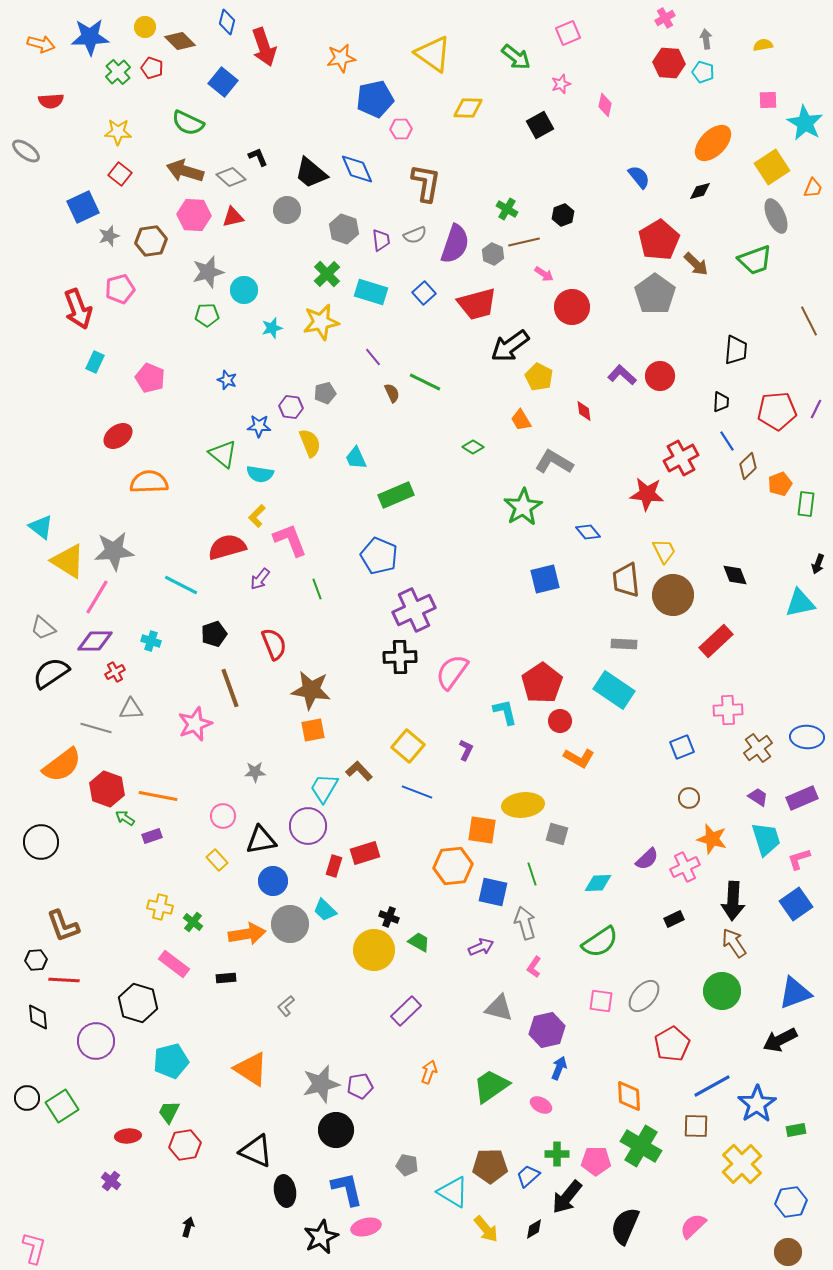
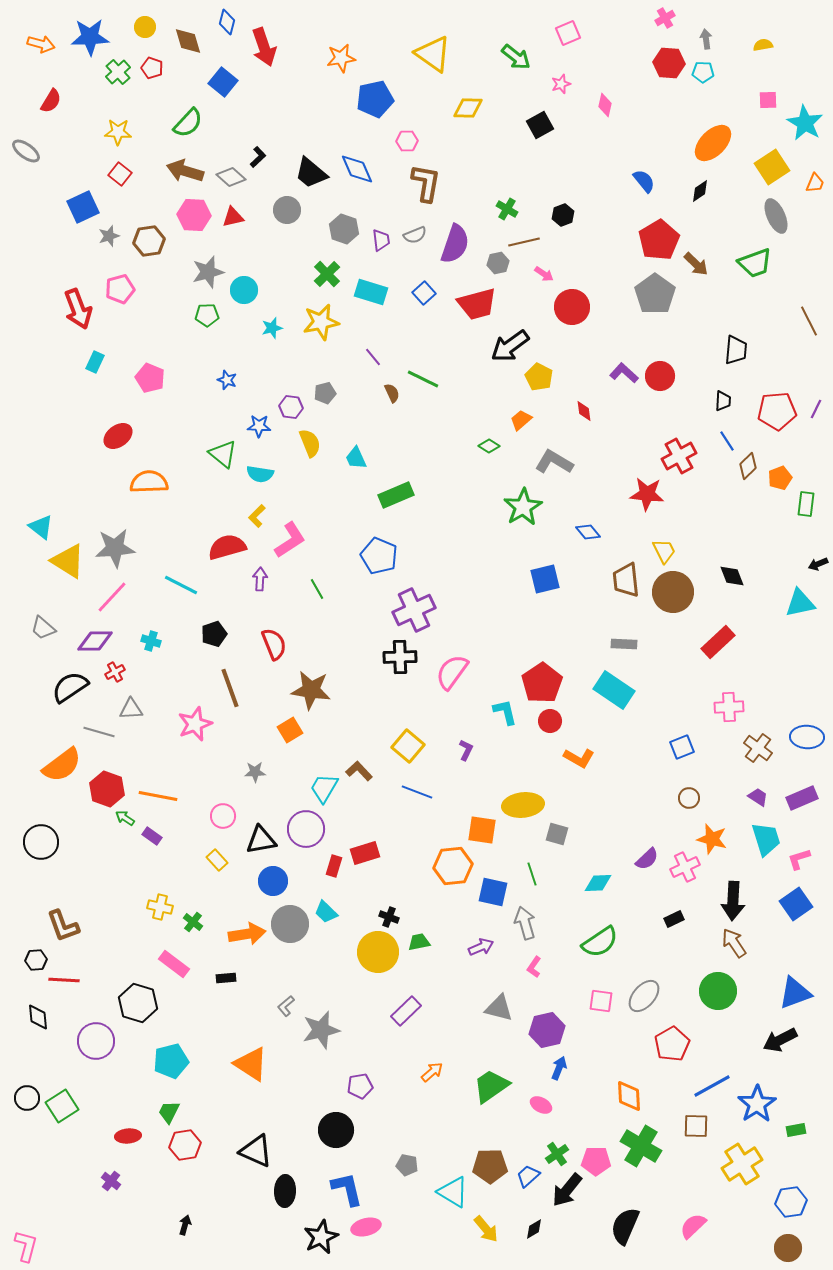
brown diamond at (180, 41): moved 8 px right; rotated 28 degrees clockwise
cyan pentagon at (703, 72): rotated 15 degrees counterclockwise
red semicircle at (51, 101): rotated 55 degrees counterclockwise
green semicircle at (188, 123): rotated 72 degrees counterclockwise
pink hexagon at (401, 129): moved 6 px right, 12 px down
black L-shape at (258, 157): rotated 70 degrees clockwise
blue semicircle at (639, 177): moved 5 px right, 4 px down
orange trapezoid at (813, 188): moved 2 px right, 5 px up
black diamond at (700, 191): rotated 20 degrees counterclockwise
brown hexagon at (151, 241): moved 2 px left
gray hexagon at (493, 254): moved 5 px right, 9 px down; rotated 25 degrees clockwise
green trapezoid at (755, 260): moved 3 px down
purple L-shape at (622, 375): moved 2 px right, 2 px up
green line at (425, 382): moved 2 px left, 3 px up
black trapezoid at (721, 402): moved 2 px right, 1 px up
orange trapezoid at (521, 420): rotated 80 degrees clockwise
green diamond at (473, 447): moved 16 px right, 1 px up
red cross at (681, 458): moved 2 px left, 2 px up
orange pentagon at (780, 484): moved 6 px up
pink L-shape at (290, 540): rotated 78 degrees clockwise
gray star at (114, 551): moved 1 px right, 3 px up
black arrow at (818, 564): rotated 48 degrees clockwise
black diamond at (735, 575): moved 3 px left, 1 px down
purple arrow at (260, 579): rotated 145 degrees clockwise
green line at (317, 589): rotated 10 degrees counterclockwise
brown circle at (673, 595): moved 3 px up
pink line at (97, 597): moved 15 px right; rotated 12 degrees clockwise
red rectangle at (716, 641): moved 2 px right, 1 px down
black semicircle at (51, 673): moved 19 px right, 14 px down
pink cross at (728, 710): moved 1 px right, 3 px up
red circle at (560, 721): moved 10 px left
gray line at (96, 728): moved 3 px right, 4 px down
orange square at (313, 730): moved 23 px left; rotated 20 degrees counterclockwise
brown cross at (758, 748): rotated 16 degrees counterclockwise
purple circle at (308, 826): moved 2 px left, 3 px down
purple rectangle at (152, 836): rotated 54 degrees clockwise
cyan trapezoid at (325, 910): moved 1 px right, 2 px down
green trapezoid at (419, 942): rotated 40 degrees counterclockwise
yellow circle at (374, 950): moved 4 px right, 2 px down
green circle at (722, 991): moved 4 px left
orange triangle at (251, 1069): moved 5 px up
orange arrow at (429, 1072): moved 3 px right; rotated 30 degrees clockwise
gray star at (321, 1084): moved 54 px up
green cross at (557, 1154): rotated 35 degrees counterclockwise
yellow cross at (742, 1164): rotated 12 degrees clockwise
black ellipse at (285, 1191): rotated 12 degrees clockwise
black arrow at (567, 1197): moved 7 px up
black arrow at (188, 1227): moved 3 px left, 2 px up
pink L-shape at (34, 1248): moved 8 px left, 2 px up
brown circle at (788, 1252): moved 4 px up
